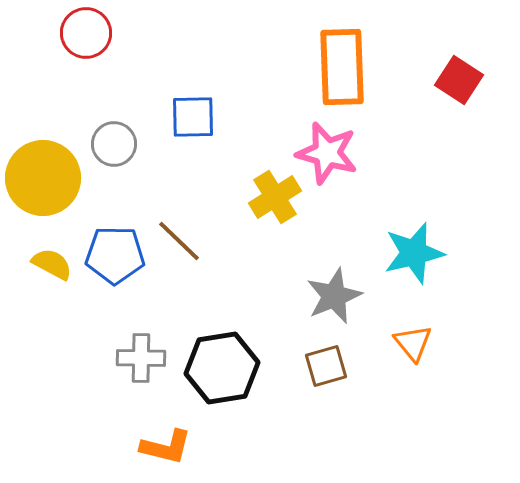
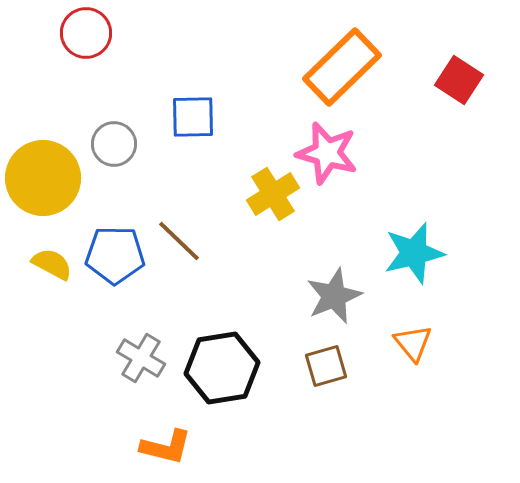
orange rectangle: rotated 48 degrees clockwise
yellow cross: moved 2 px left, 3 px up
gray cross: rotated 30 degrees clockwise
